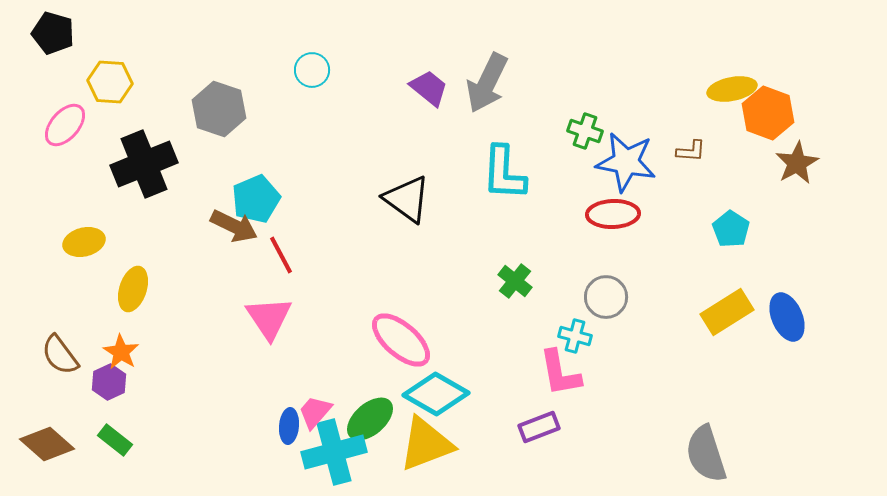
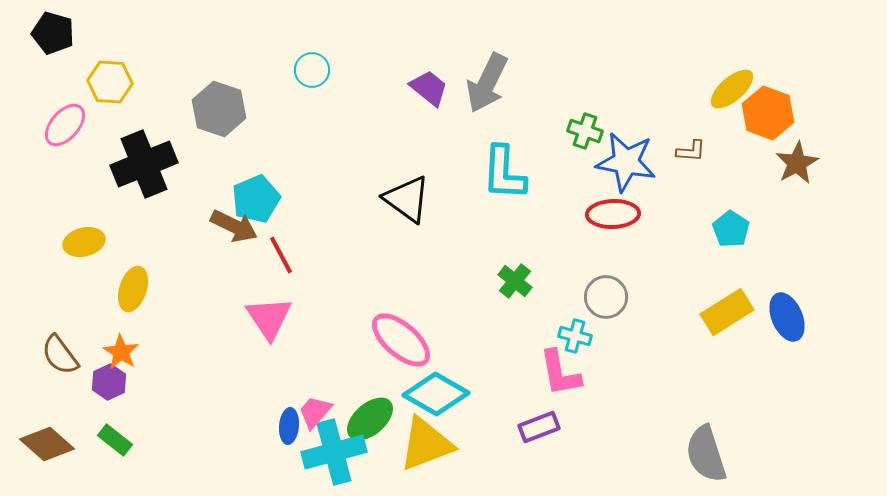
yellow ellipse at (732, 89): rotated 30 degrees counterclockwise
